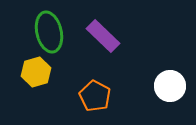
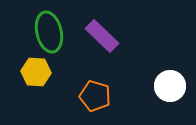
purple rectangle: moved 1 px left
yellow hexagon: rotated 20 degrees clockwise
orange pentagon: rotated 12 degrees counterclockwise
